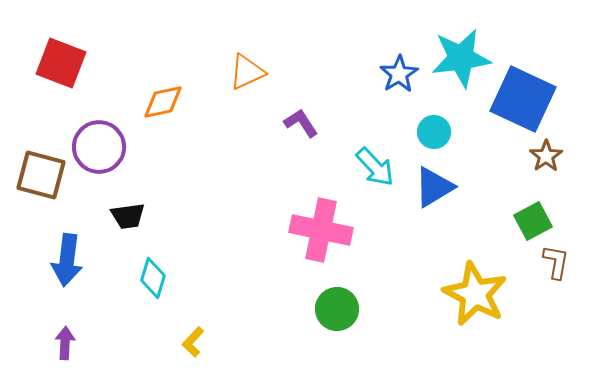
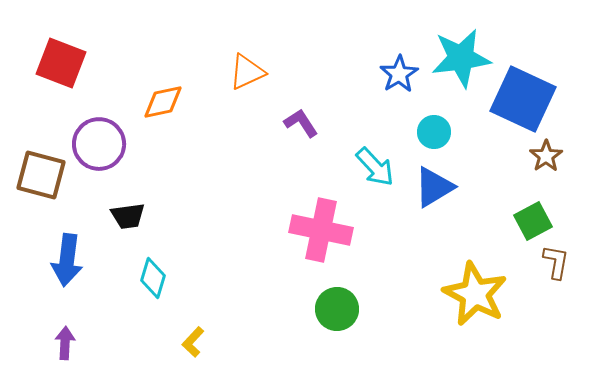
purple circle: moved 3 px up
